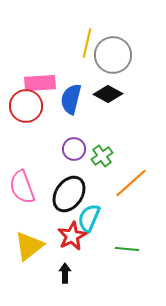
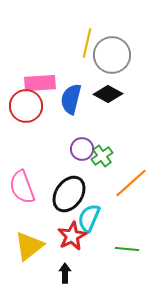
gray circle: moved 1 px left
purple circle: moved 8 px right
